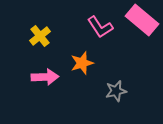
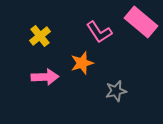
pink rectangle: moved 1 px left, 2 px down
pink L-shape: moved 1 px left, 5 px down
